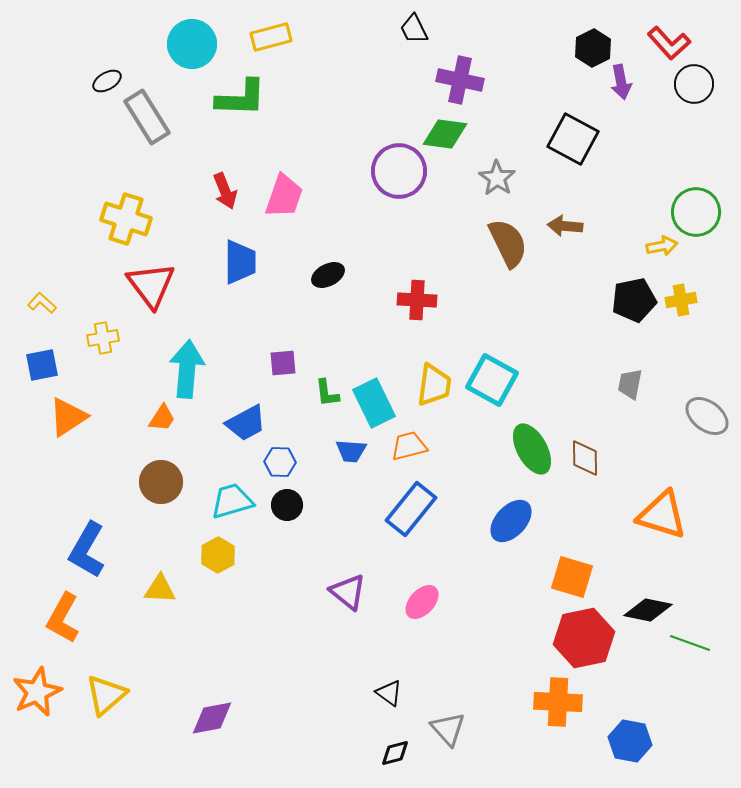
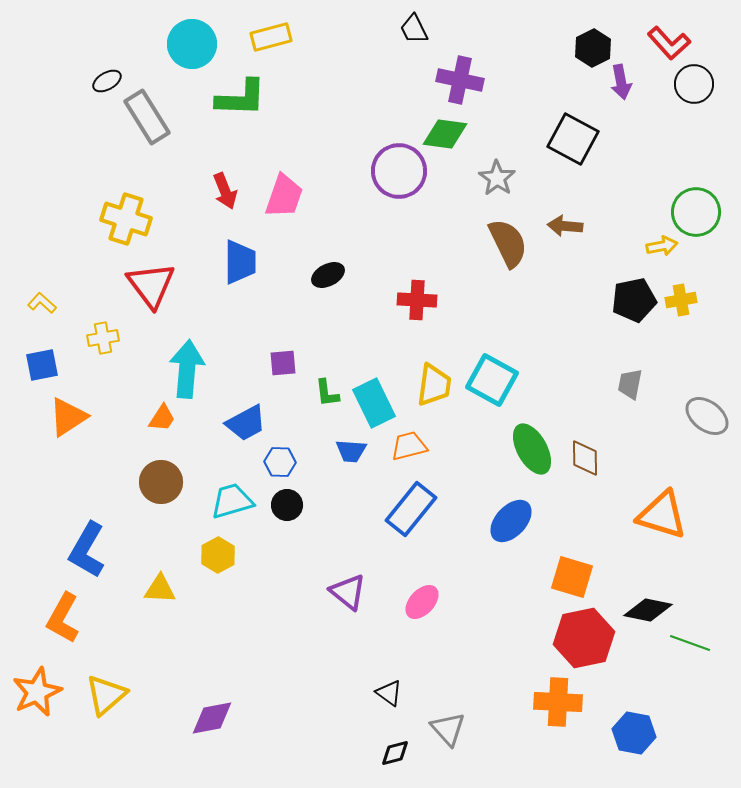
blue hexagon at (630, 741): moved 4 px right, 8 px up
